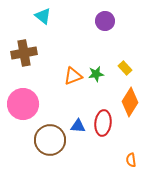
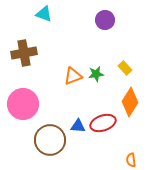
cyan triangle: moved 1 px right, 2 px up; rotated 18 degrees counterclockwise
purple circle: moved 1 px up
red ellipse: rotated 65 degrees clockwise
